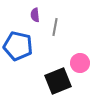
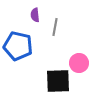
pink circle: moved 1 px left
black square: rotated 20 degrees clockwise
